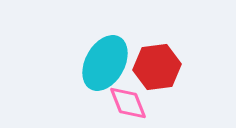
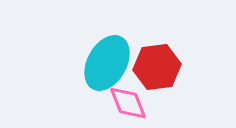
cyan ellipse: moved 2 px right
